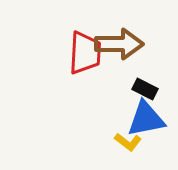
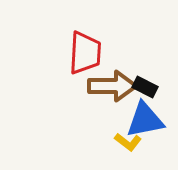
brown arrow: moved 7 px left, 42 px down
black rectangle: moved 2 px up
blue triangle: moved 1 px left, 1 px down
